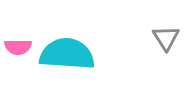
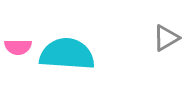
gray triangle: rotated 32 degrees clockwise
